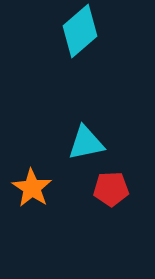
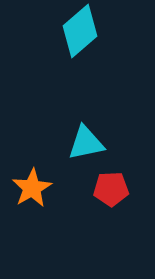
orange star: rotated 9 degrees clockwise
